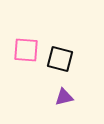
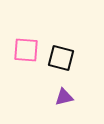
black square: moved 1 px right, 1 px up
